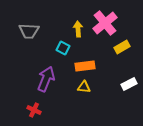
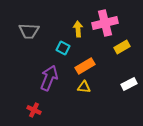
pink cross: rotated 25 degrees clockwise
orange rectangle: rotated 24 degrees counterclockwise
purple arrow: moved 3 px right, 1 px up
